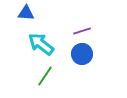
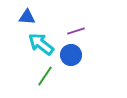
blue triangle: moved 1 px right, 4 px down
purple line: moved 6 px left
blue circle: moved 11 px left, 1 px down
